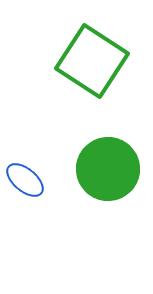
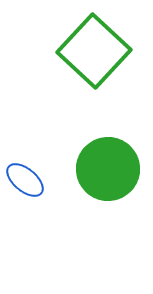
green square: moved 2 px right, 10 px up; rotated 10 degrees clockwise
